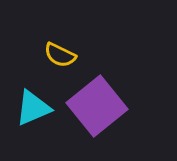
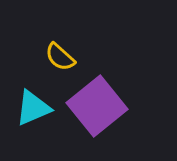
yellow semicircle: moved 2 px down; rotated 16 degrees clockwise
